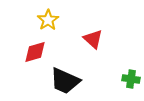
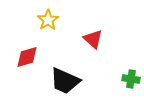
red diamond: moved 8 px left, 5 px down
